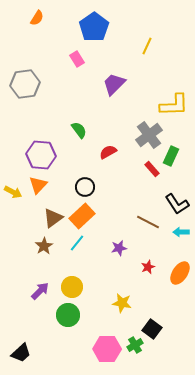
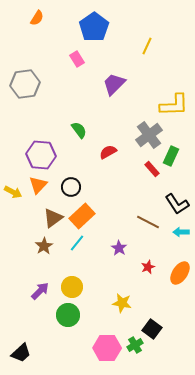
black circle: moved 14 px left
purple star: rotated 28 degrees counterclockwise
pink hexagon: moved 1 px up
